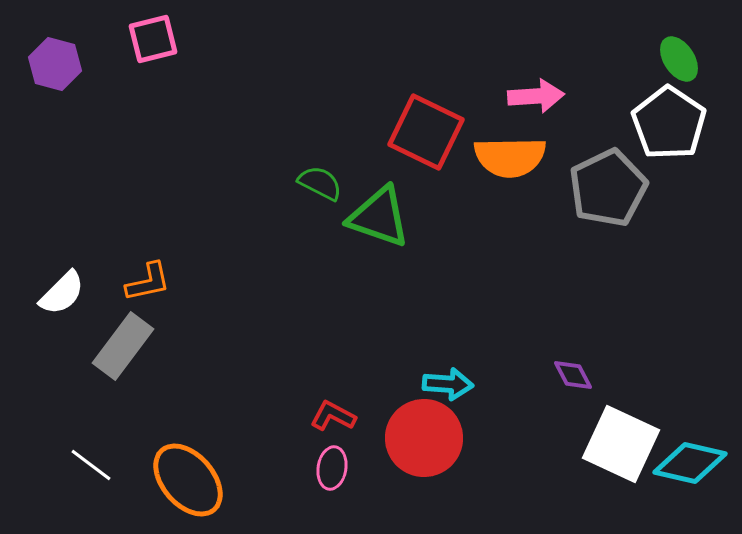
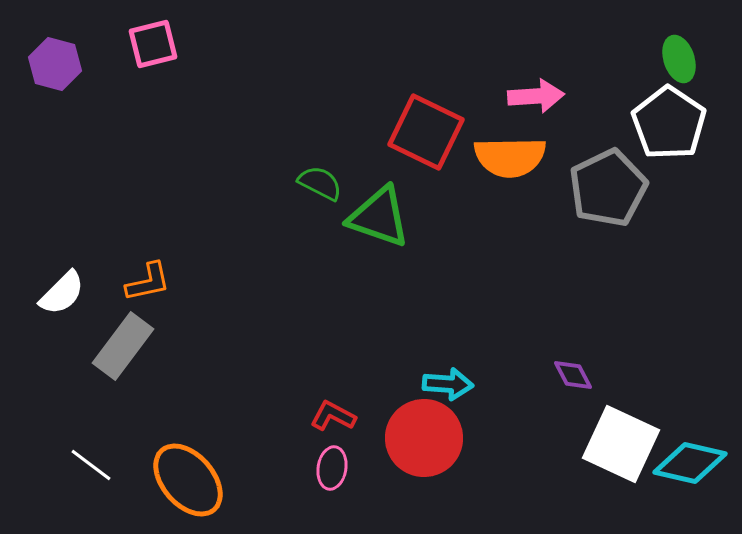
pink square: moved 5 px down
green ellipse: rotated 15 degrees clockwise
